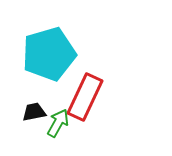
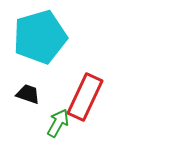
cyan pentagon: moved 9 px left, 17 px up
black trapezoid: moved 6 px left, 18 px up; rotated 30 degrees clockwise
